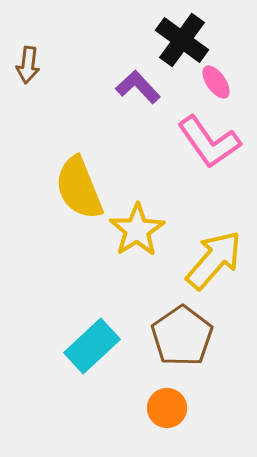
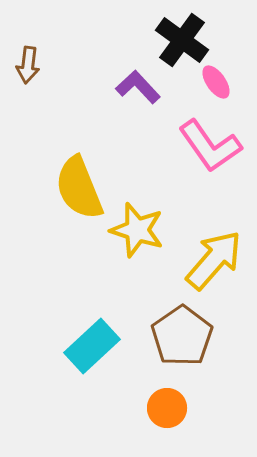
pink L-shape: moved 1 px right, 4 px down
yellow star: rotated 22 degrees counterclockwise
